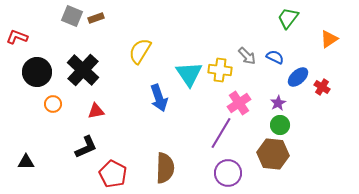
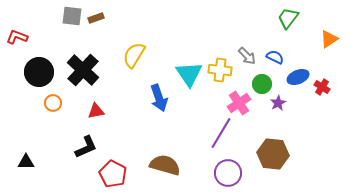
gray square: rotated 15 degrees counterclockwise
yellow semicircle: moved 6 px left, 4 px down
black circle: moved 2 px right
blue ellipse: rotated 20 degrees clockwise
orange circle: moved 1 px up
green circle: moved 18 px left, 41 px up
brown semicircle: moved 3 px up; rotated 76 degrees counterclockwise
